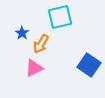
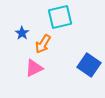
orange arrow: moved 2 px right
